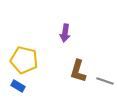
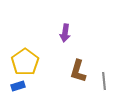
yellow pentagon: moved 1 px right, 2 px down; rotated 24 degrees clockwise
gray line: moved 1 px left; rotated 66 degrees clockwise
blue rectangle: rotated 48 degrees counterclockwise
